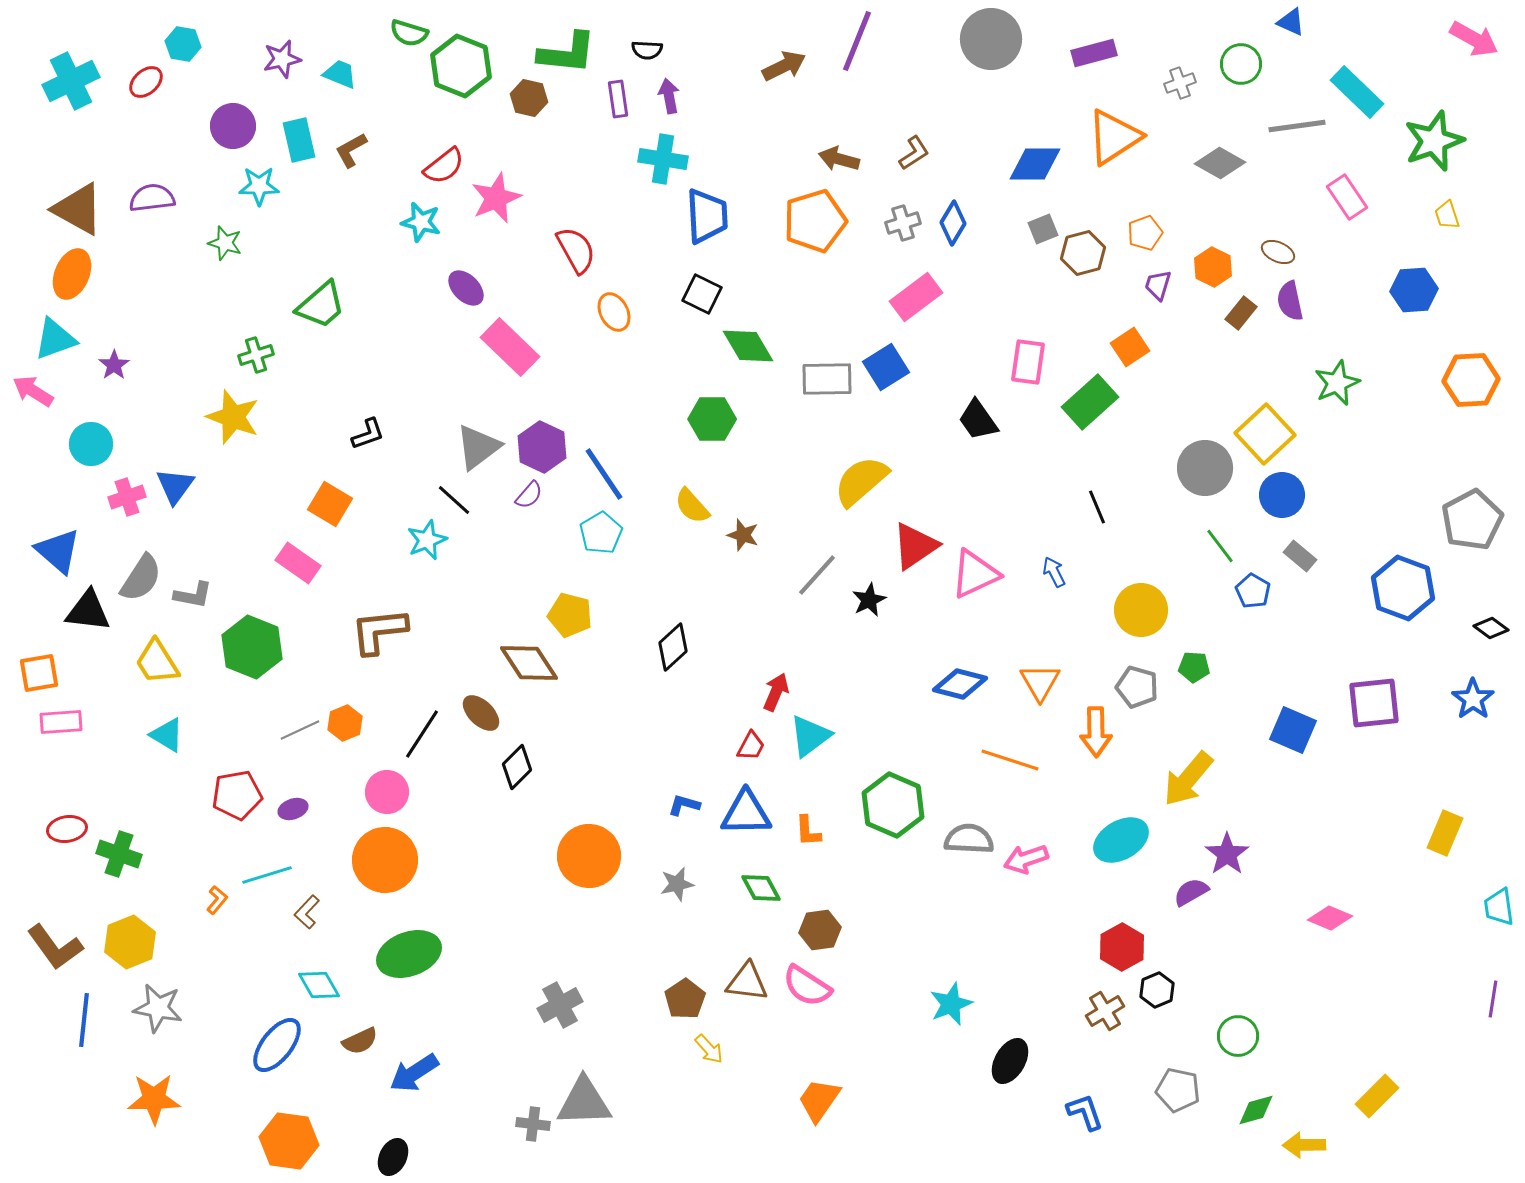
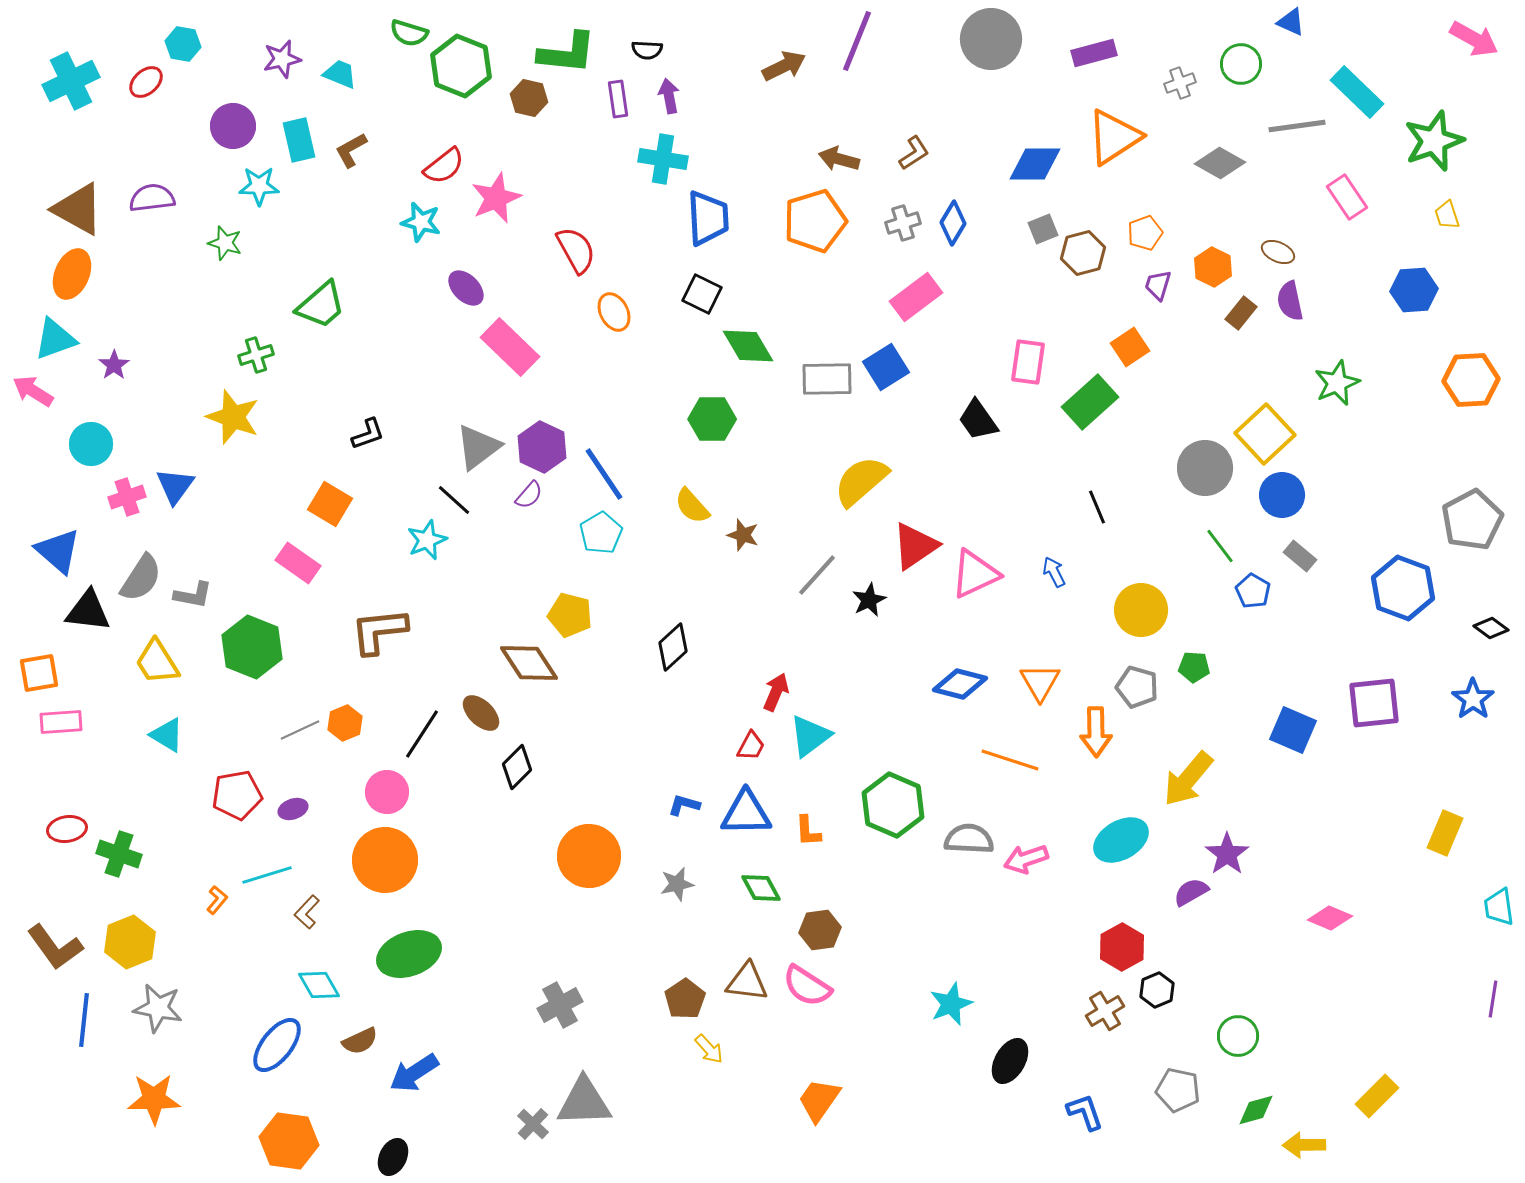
blue trapezoid at (707, 216): moved 1 px right, 2 px down
gray cross at (533, 1124): rotated 36 degrees clockwise
